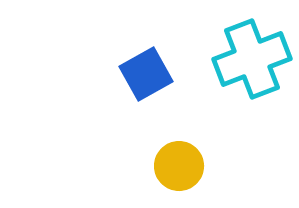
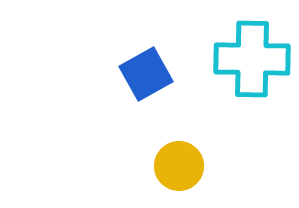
cyan cross: rotated 22 degrees clockwise
